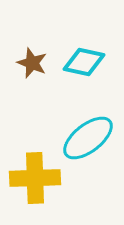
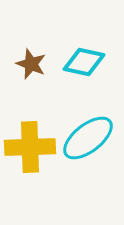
brown star: moved 1 px left, 1 px down
yellow cross: moved 5 px left, 31 px up
